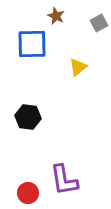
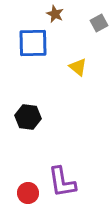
brown star: moved 1 px left, 2 px up
blue square: moved 1 px right, 1 px up
yellow triangle: rotated 42 degrees counterclockwise
purple L-shape: moved 2 px left, 2 px down
